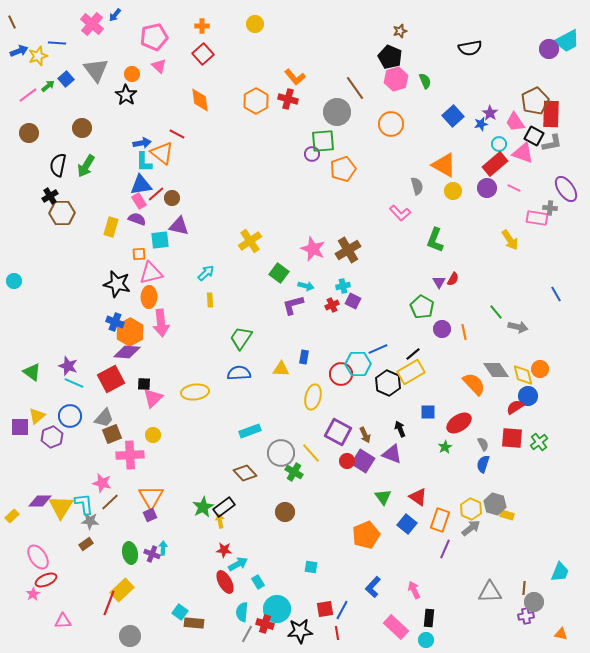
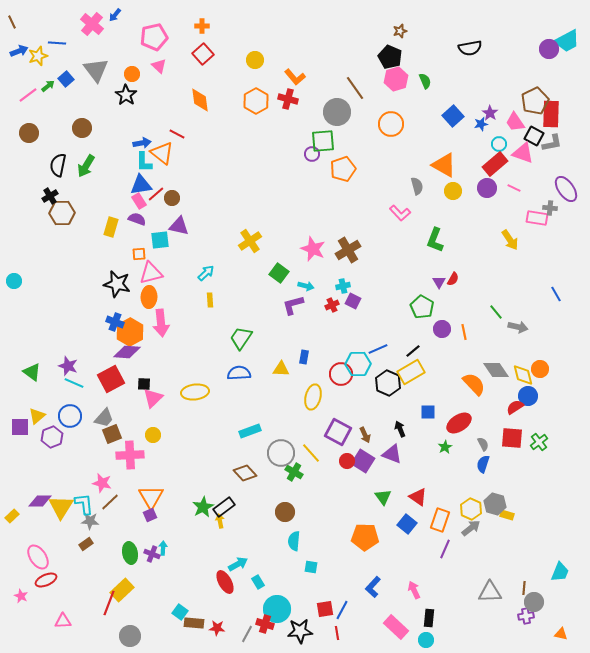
yellow circle at (255, 24): moved 36 px down
black line at (413, 354): moved 3 px up
orange pentagon at (366, 535): moved 1 px left, 2 px down; rotated 24 degrees clockwise
red star at (224, 550): moved 7 px left, 78 px down
pink star at (33, 594): moved 12 px left, 2 px down; rotated 16 degrees counterclockwise
cyan semicircle at (242, 612): moved 52 px right, 71 px up
